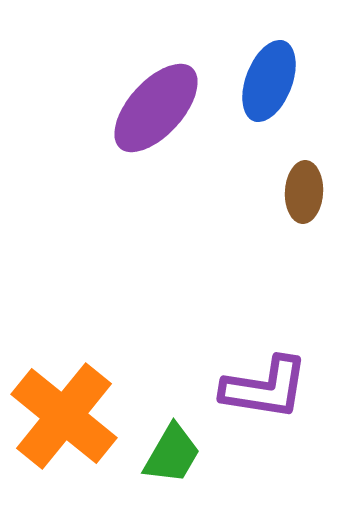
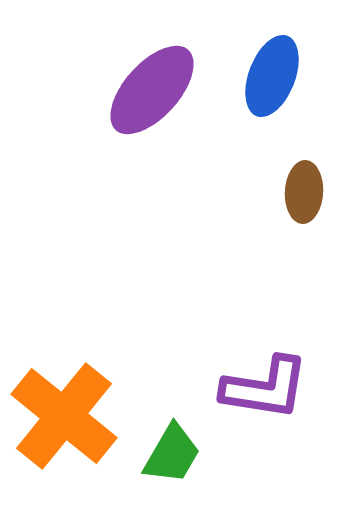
blue ellipse: moved 3 px right, 5 px up
purple ellipse: moved 4 px left, 18 px up
